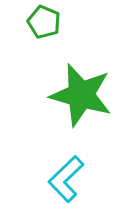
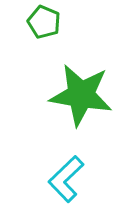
green star: rotated 6 degrees counterclockwise
